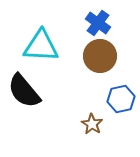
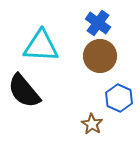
blue hexagon: moved 2 px left, 1 px up; rotated 24 degrees counterclockwise
